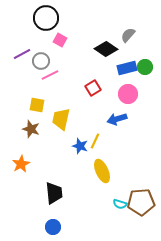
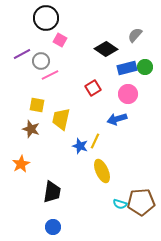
gray semicircle: moved 7 px right
black trapezoid: moved 2 px left, 1 px up; rotated 15 degrees clockwise
